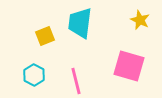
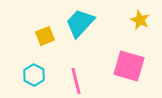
cyan trapezoid: rotated 36 degrees clockwise
